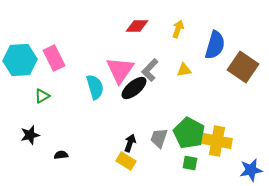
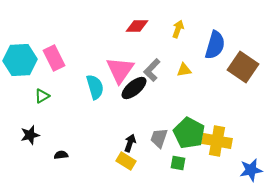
gray L-shape: moved 2 px right
green square: moved 12 px left
